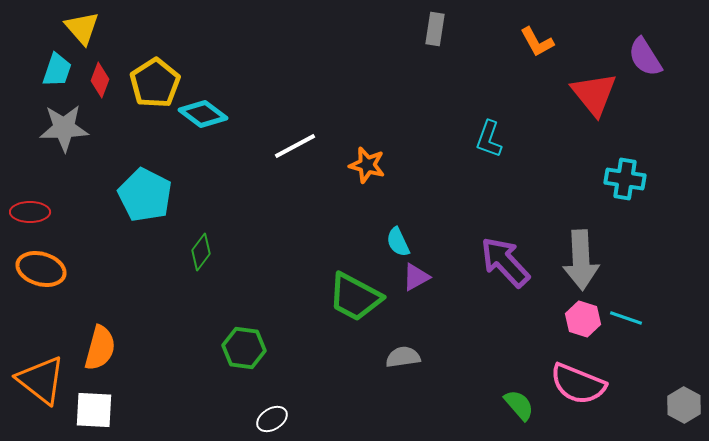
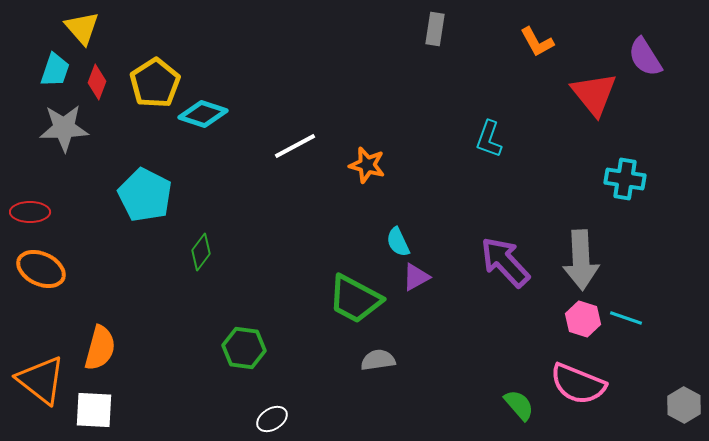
cyan trapezoid: moved 2 px left
red diamond: moved 3 px left, 2 px down
cyan diamond: rotated 18 degrees counterclockwise
orange ellipse: rotated 9 degrees clockwise
green trapezoid: moved 2 px down
gray semicircle: moved 25 px left, 3 px down
